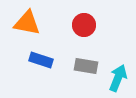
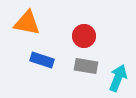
red circle: moved 11 px down
blue rectangle: moved 1 px right
